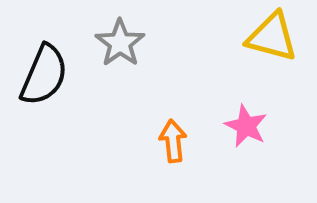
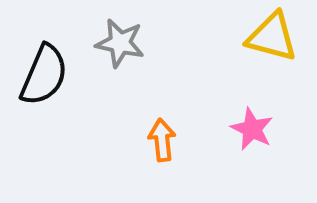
gray star: rotated 24 degrees counterclockwise
pink star: moved 6 px right, 3 px down
orange arrow: moved 11 px left, 1 px up
